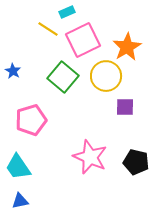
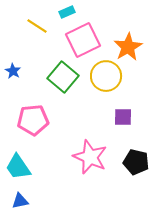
yellow line: moved 11 px left, 3 px up
orange star: moved 1 px right
purple square: moved 2 px left, 10 px down
pink pentagon: moved 2 px right; rotated 12 degrees clockwise
